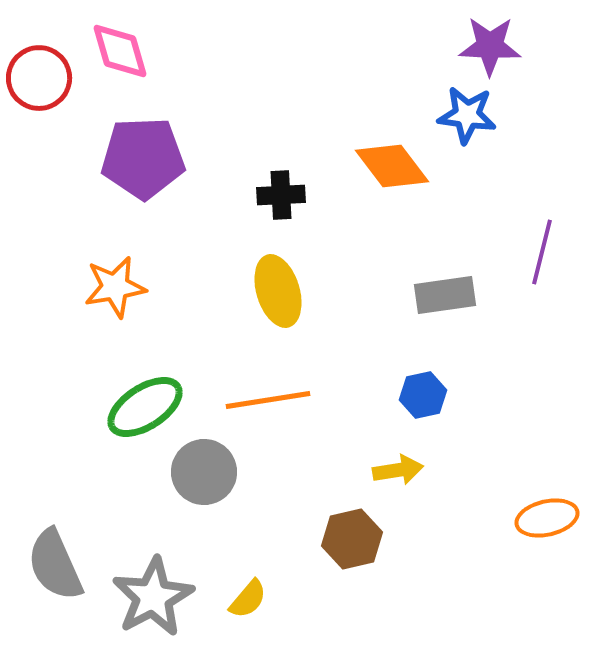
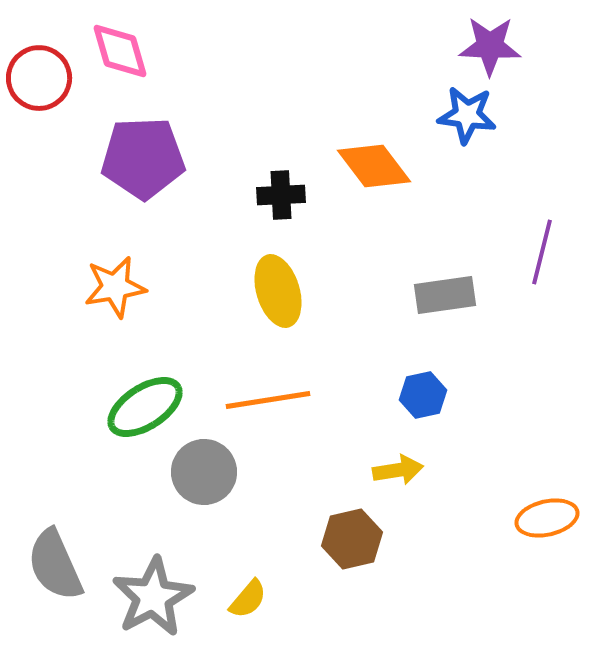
orange diamond: moved 18 px left
